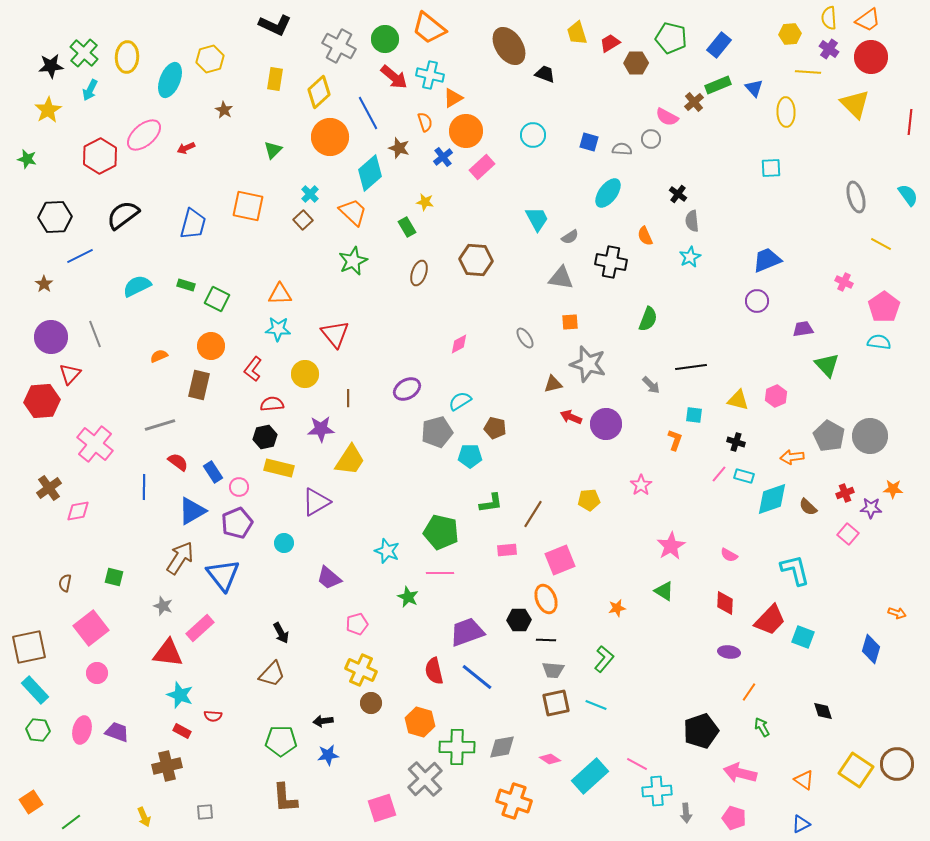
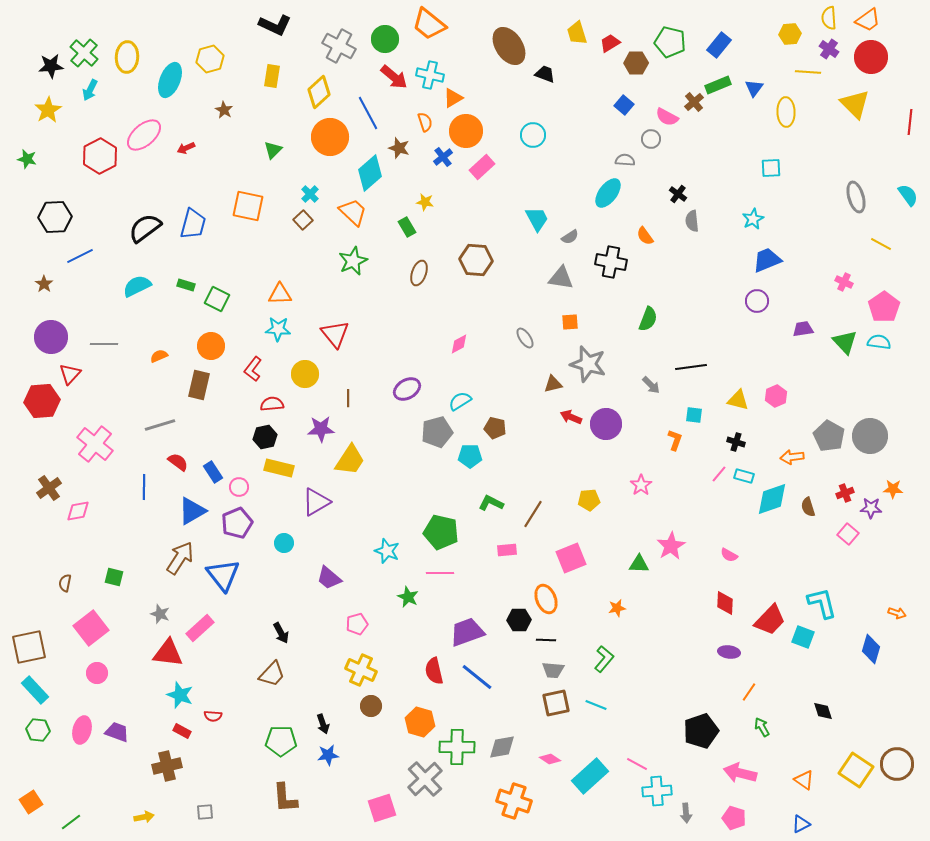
orange trapezoid at (429, 28): moved 4 px up
green pentagon at (671, 38): moved 1 px left, 4 px down
yellow rectangle at (275, 79): moved 3 px left, 3 px up
blue triangle at (754, 88): rotated 18 degrees clockwise
blue square at (589, 142): moved 35 px right, 37 px up; rotated 24 degrees clockwise
gray semicircle at (622, 149): moved 3 px right, 11 px down
black semicircle at (123, 215): moved 22 px right, 13 px down
orange semicircle at (645, 236): rotated 12 degrees counterclockwise
cyan star at (690, 257): moved 63 px right, 38 px up
gray line at (95, 334): moved 9 px right, 10 px down; rotated 68 degrees counterclockwise
green triangle at (827, 365): moved 18 px right, 23 px up
green L-shape at (491, 503): rotated 145 degrees counterclockwise
brown semicircle at (808, 507): rotated 30 degrees clockwise
pink square at (560, 560): moved 11 px right, 2 px up
cyan L-shape at (795, 570): moved 27 px right, 33 px down
green triangle at (664, 591): moved 25 px left, 27 px up; rotated 30 degrees counterclockwise
gray star at (163, 606): moved 3 px left, 8 px down
brown circle at (371, 703): moved 3 px down
black arrow at (323, 721): moved 3 px down; rotated 102 degrees counterclockwise
yellow arrow at (144, 817): rotated 78 degrees counterclockwise
